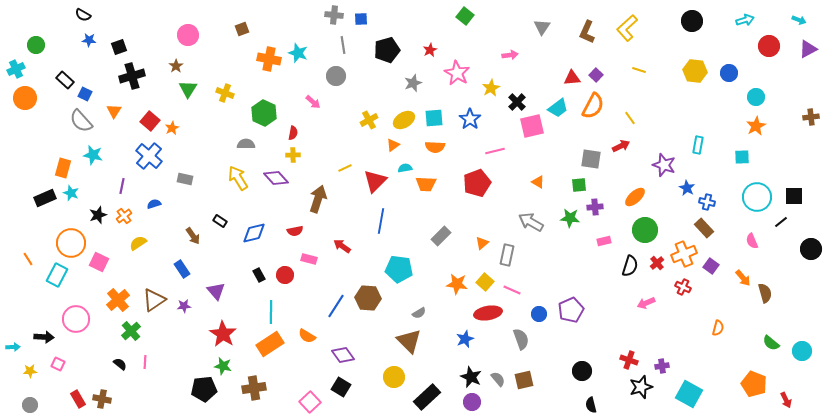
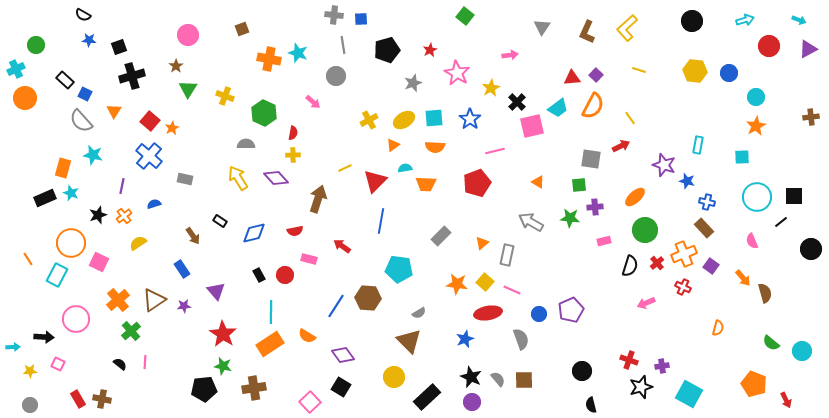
yellow cross at (225, 93): moved 3 px down
blue star at (687, 188): moved 7 px up; rotated 14 degrees counterclockwise
brown square at (524, 380): rotated 12 degrees clockwise
